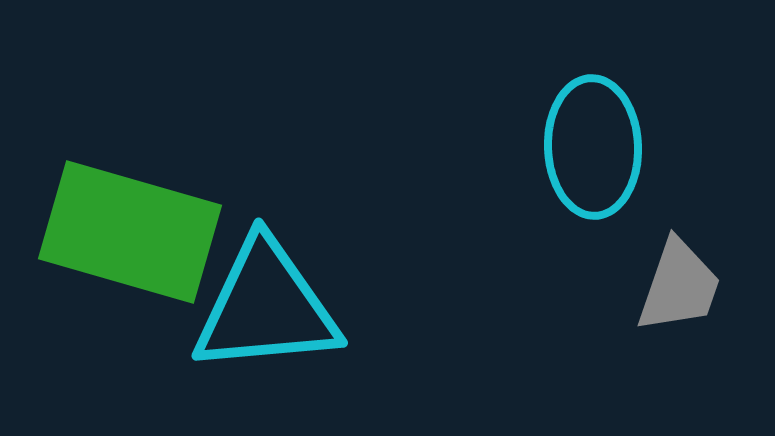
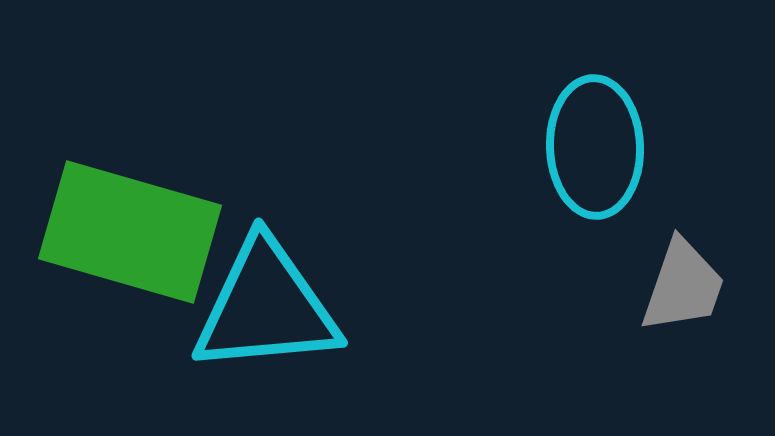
cyan ellipse: moved 2 px right
gray trapezoid: moved 4 px right
